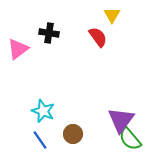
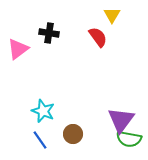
green semicircle: moved 1 px left; rotated 40 degrees counterclockwise
